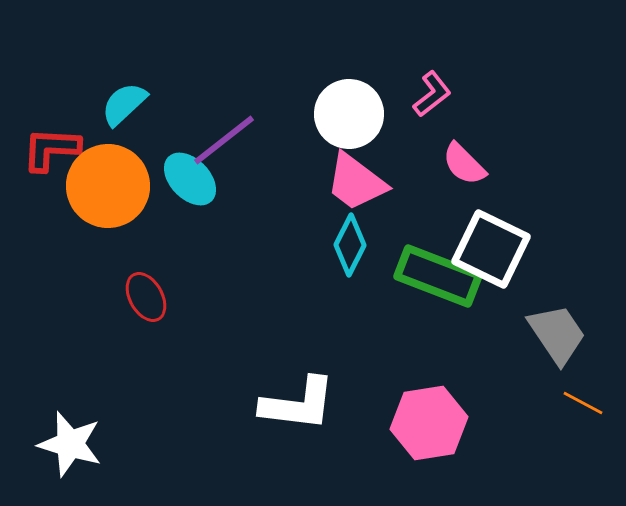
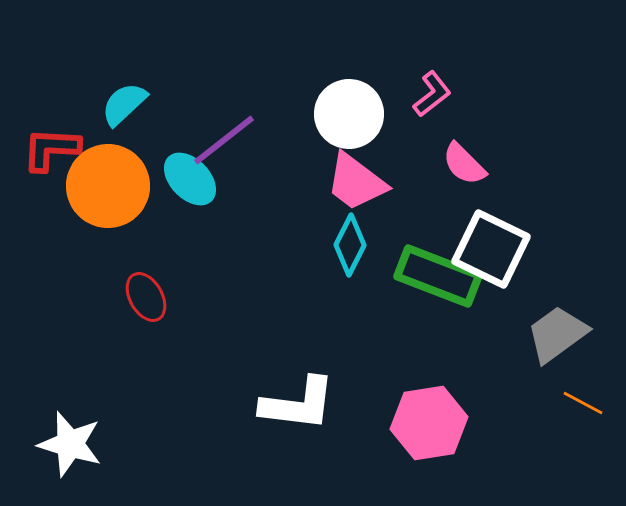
gray trapezoid: rotated 92 degrees counterclockwise
